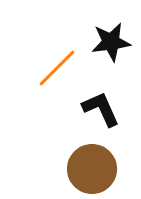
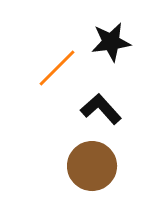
black L-shape: rotated 18 degrees counterclockwise
brown circle: moved 3 px up
